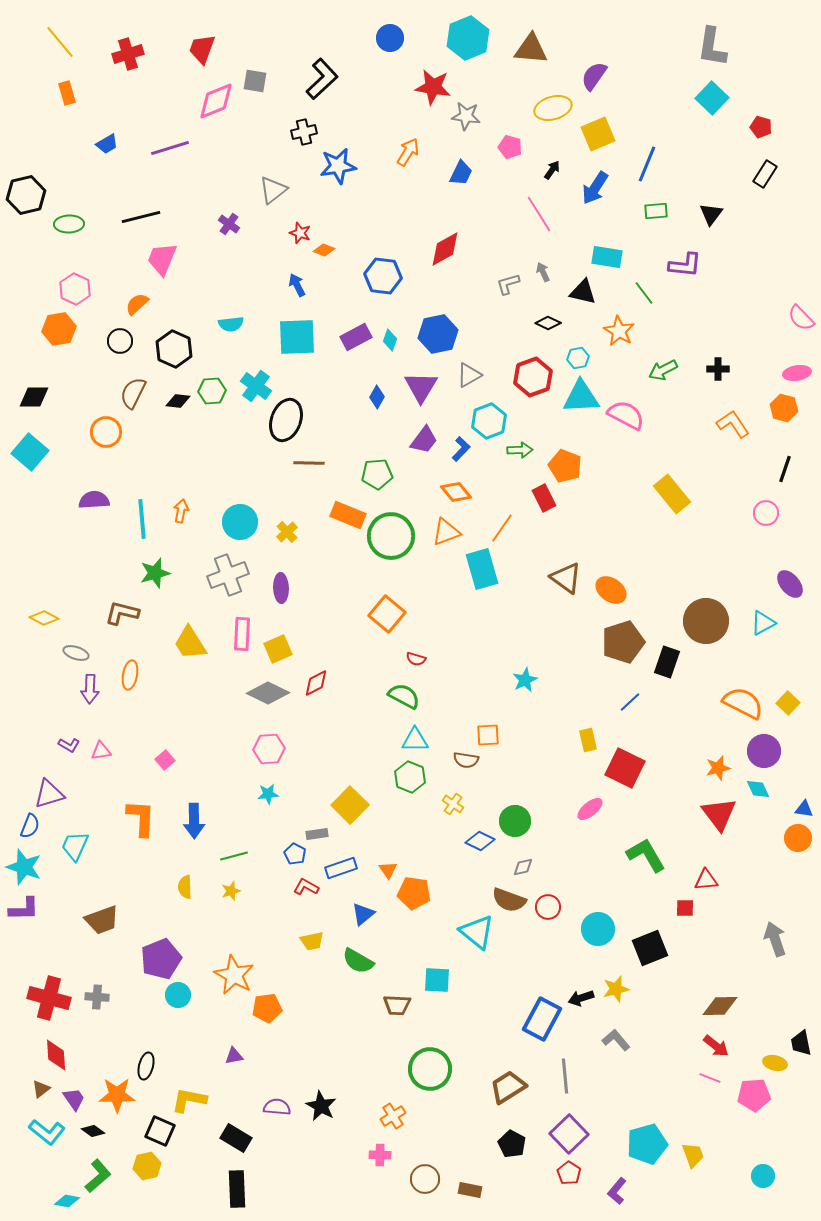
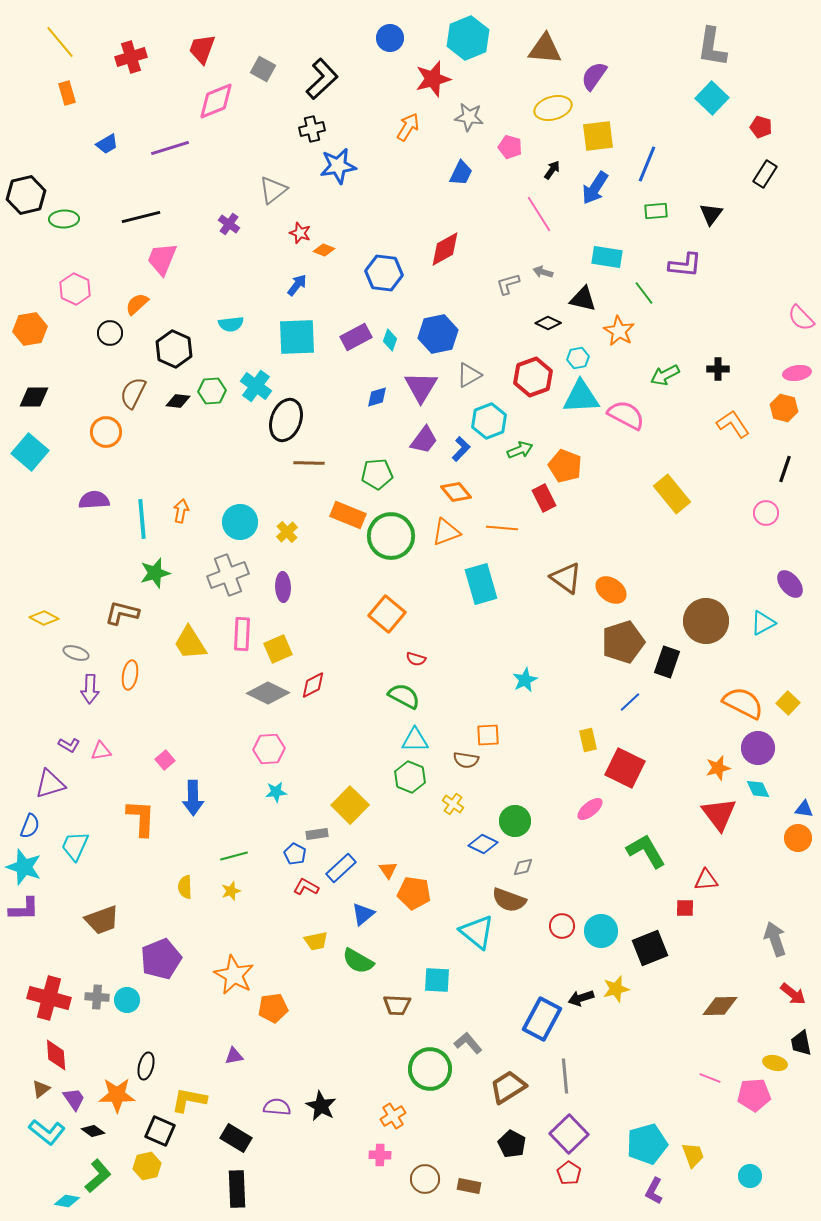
brown triangle at (531, 49): moved 14 px right
red cross at (128, 54): moved 3 px right, 3 px down
gray square at (255, 81): moved 8 px right, 12 px up; rotated 20 degrees clockwise
red star at (433, 87): moved 8 px up; rotated 24 degrees counterclockwise
gray star at (466, 116): moved 3 px right, 1 px down
black cross at (304, 132): moved 8 px right, 3 px up
yellow square at (598, 134): moved 2 px down; rotated 16 degrees clockwise
orange arrow at (408, 152): moved 25 px up
green ellipse at (69, 224): moved 5 px left, 5 px up
gray arrow at (543, 272): rotated 48 degrees counterclockwise
blue hexagon at (383, 276): moved 1 px right, 3 px up
blue arrow at (297, 285): rotated 65 degrees clockwise
black triangle at (583, 292): moved 7 px down
orange hexagon at (59, 329): moved 29 px left
black circle at (120, 341): moved 10 px left, 8 px up
green arrow at (663, 370): moved 2 px right, 5 px down
blue diamond at (377, 397): rotated 45 degrees clockwise
green arrow at (520, 450): rotated 20 degrees counterclockwise
orange line at (502, 528): rotated 60 degrees clockwise
cyan rectangle at (482, 569): moved 1 px left, 15 px down
purple ellipse at (281, 588): moved 2 px right, 1 px up
red diamond at (316, 683): moved 3 px left, 2 px down
purple circle at (764, 751): moved 6 px left, 3 px up
purple triangle at (49, 794): moved 1 px right, 10 px up
cyan star at (268, 794): moved 8 px right, 2 px up
blue arrow at (194, 821): moved 1 px left, 23 px up
blue diamond at (480, 841): moved 3 px right, 3 px down
green L-shape at (646, 855): moved 4 px up
blue rectangle at (341, 868): rotated 24 degrees counterclockwise
red circle at (548, 907): moved 14 px right, 19 px down
cyan circle at (598, 929): moved 3 px right, 2 px down
yellow trapezoid at (312, 941): moved 4 px right
cyan circle at (178, 995): moved 51 px left, 5 px down
orange pentagon at (267, 1008): moved 6 px right
gray L-shape at (616, 1040): moved 148 px left, 3 px down
red arrow at (716, 1046): moved 77 px right, 52 px up
cyan circle at (763, 1176): moved 13 px left
brown rectangle at (470, 1190): moved 1 px left, 4 px up
purple L-shape at (617, 1191): moved 37 px right; rotated 12 degrees counterclockwise
